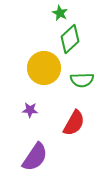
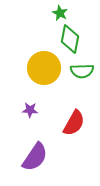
green diamond: rotated 36 degrees counterclockwise
green semicircle: moved 9 px up
